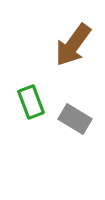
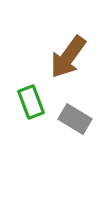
brown arrow: moved 5 px left, 12 px down
